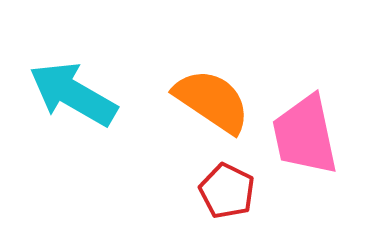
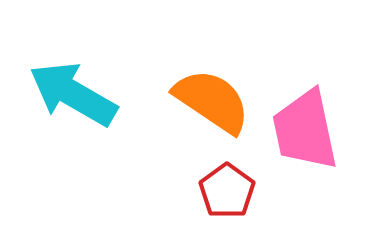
pink trapezoid: moved 5 px up
red pentagon: rotated 10 degrees clockwise
